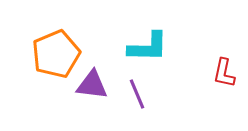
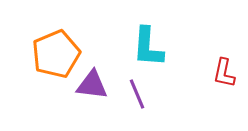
cyan L-shape: rotated 93 degrees clockwise
